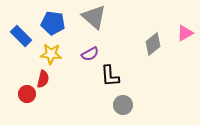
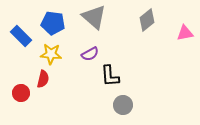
pink triangle: rotated 18 degrees clockwise
gray diamond: moved 6 px left, 24 px up
red circle: moved 6 px left, 1 px up
